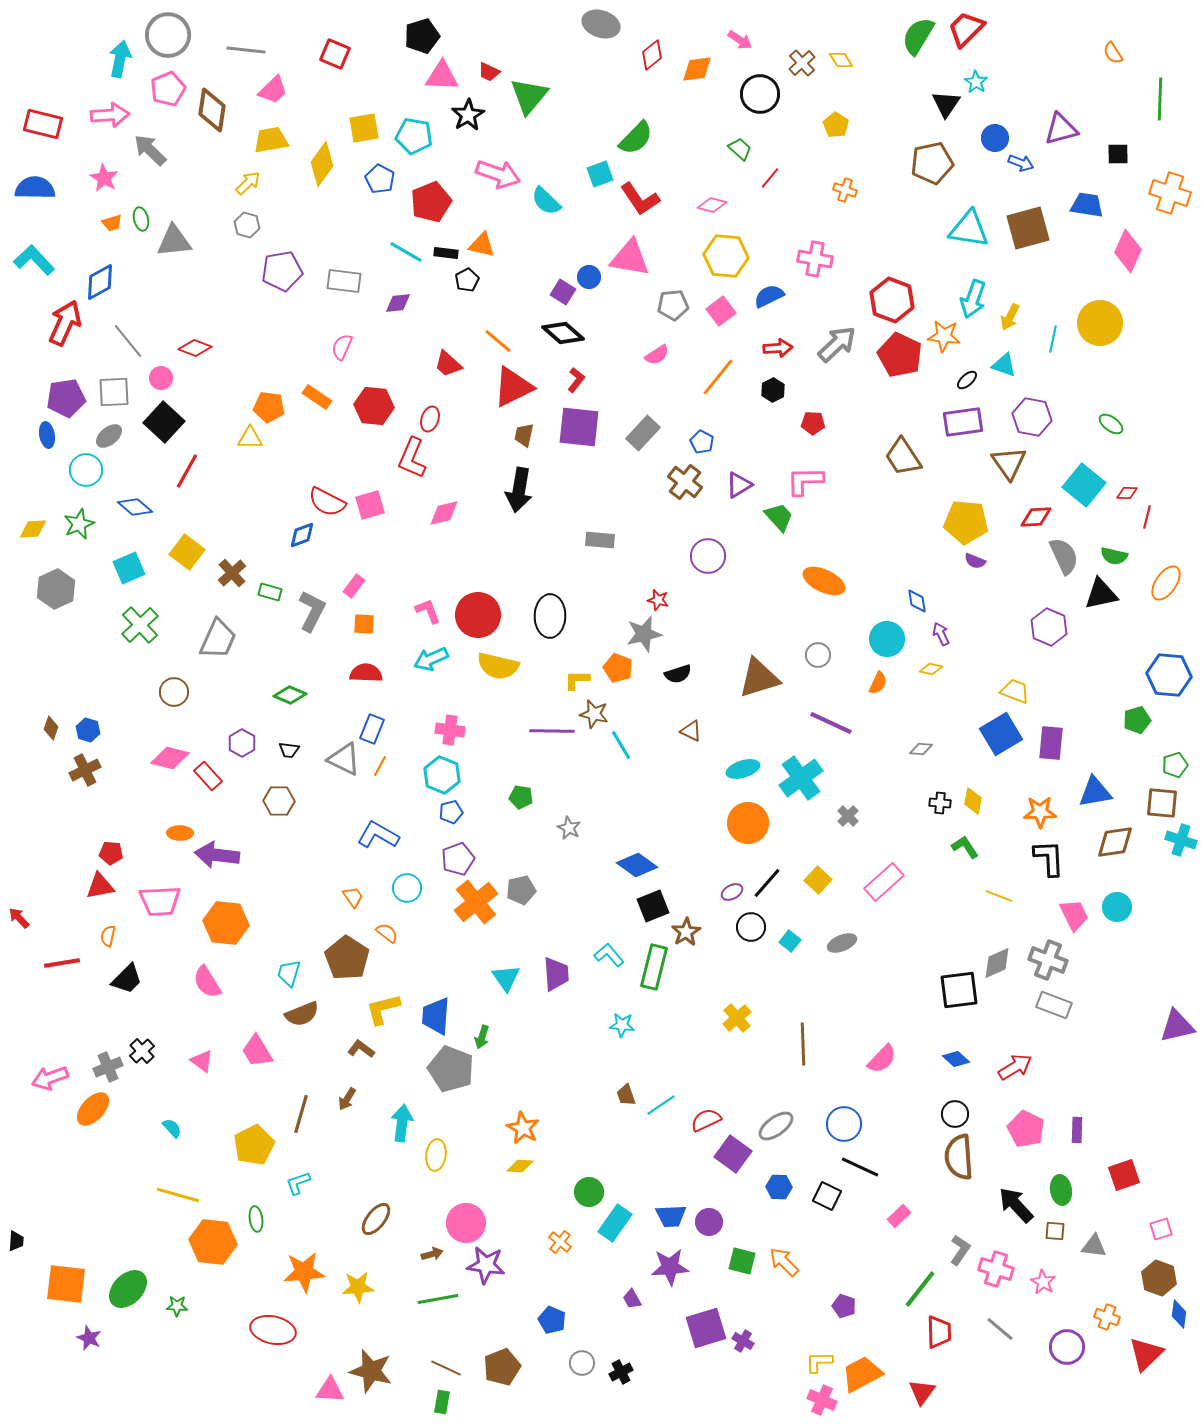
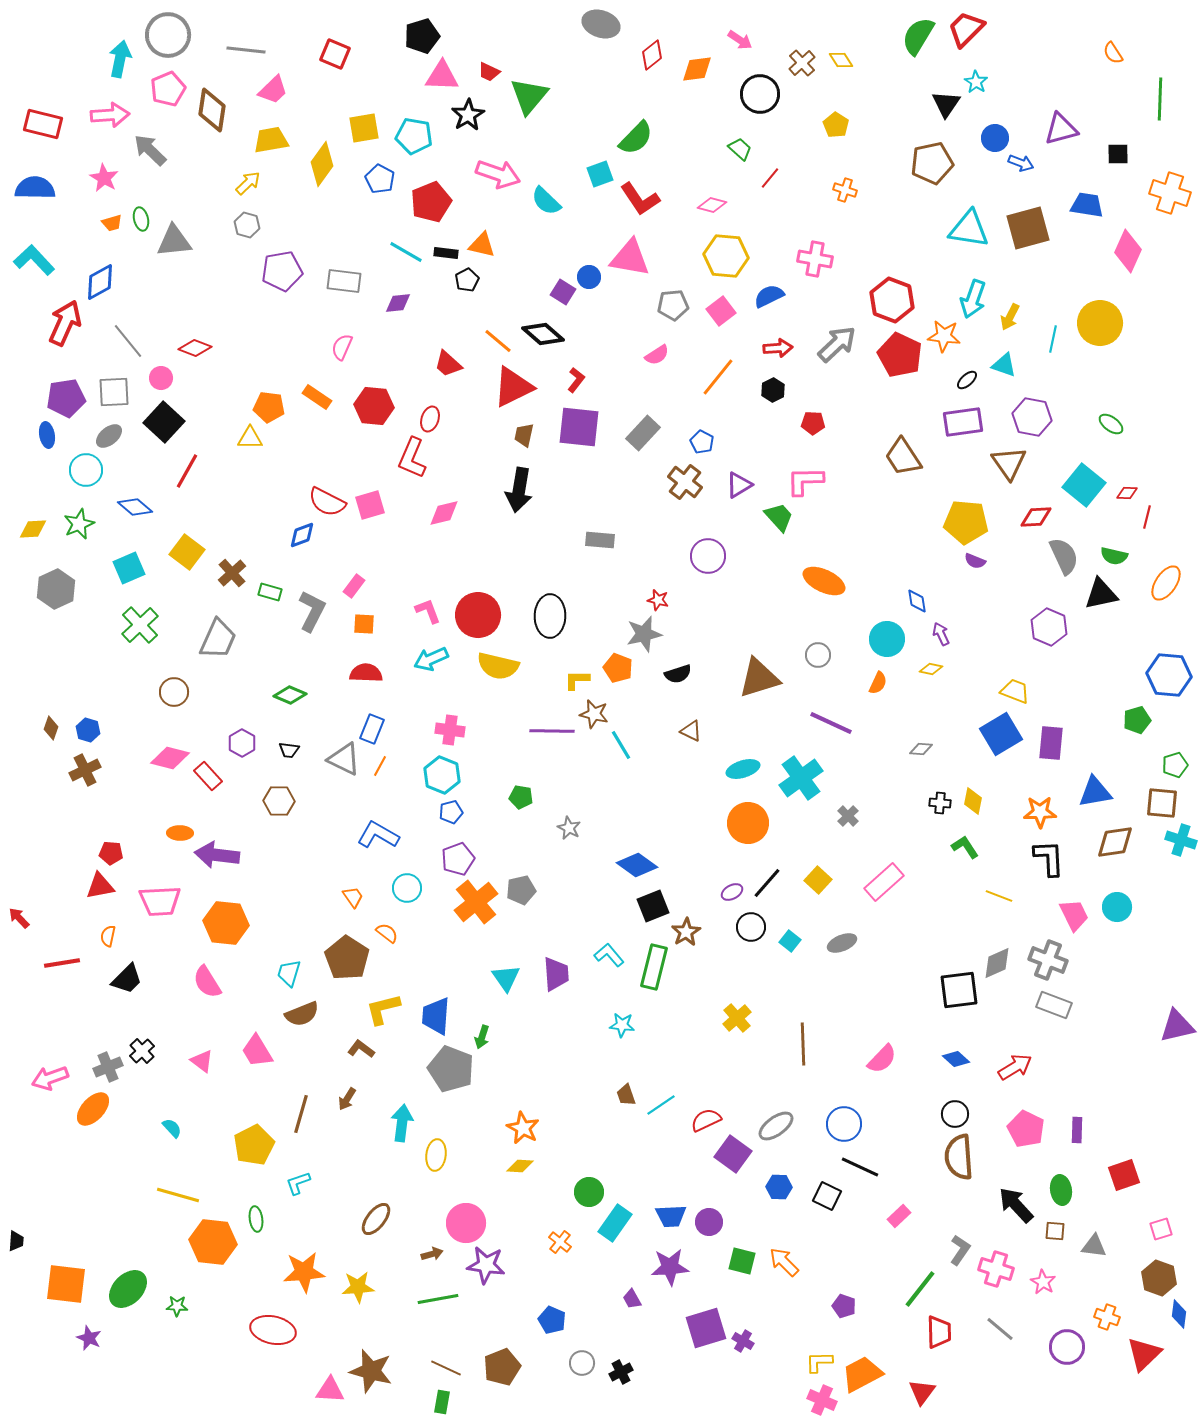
black diamond at (563, 333): moved 20 px left, 1 px down
red triangle at (1146, 1354): moved 2 px left
